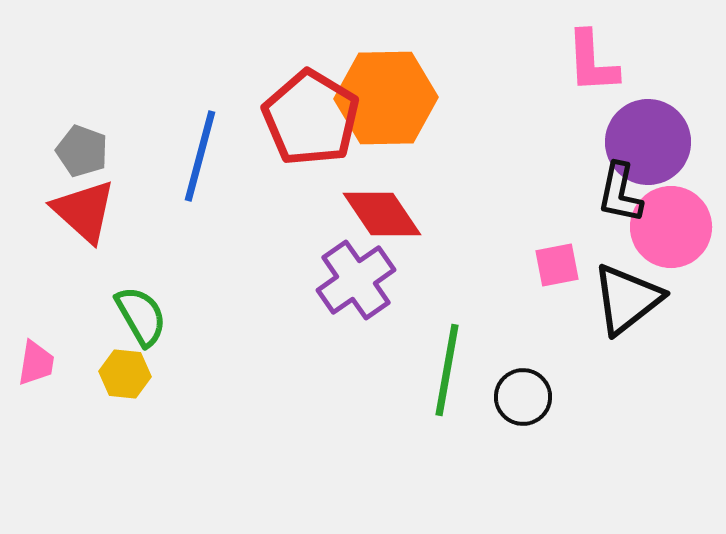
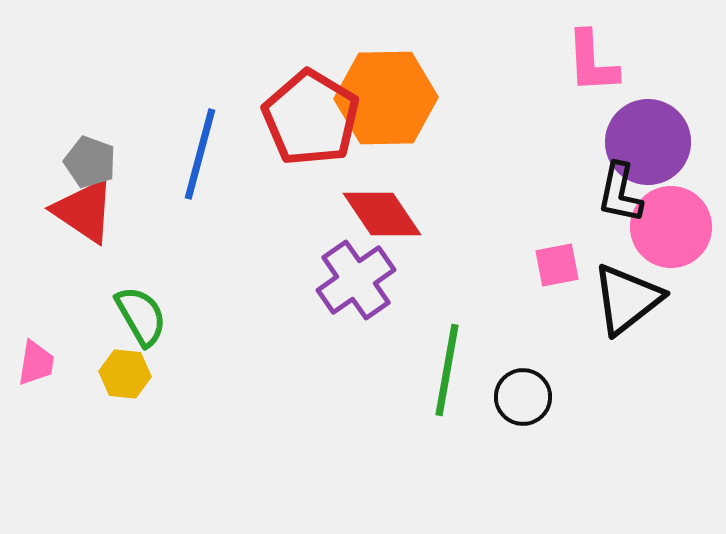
gray pentagon: moved 8 px right, 11 px down
blue line: moved 2 px up
red triangle: rotated 8 degrees counterclockwise
